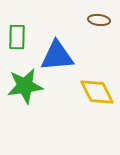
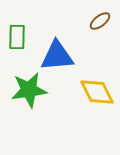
brown ellipse: moved 1 px right, 1 px down; rotated 45 degrees counterclockwise
green star: moved 4 px right, 4 px down
